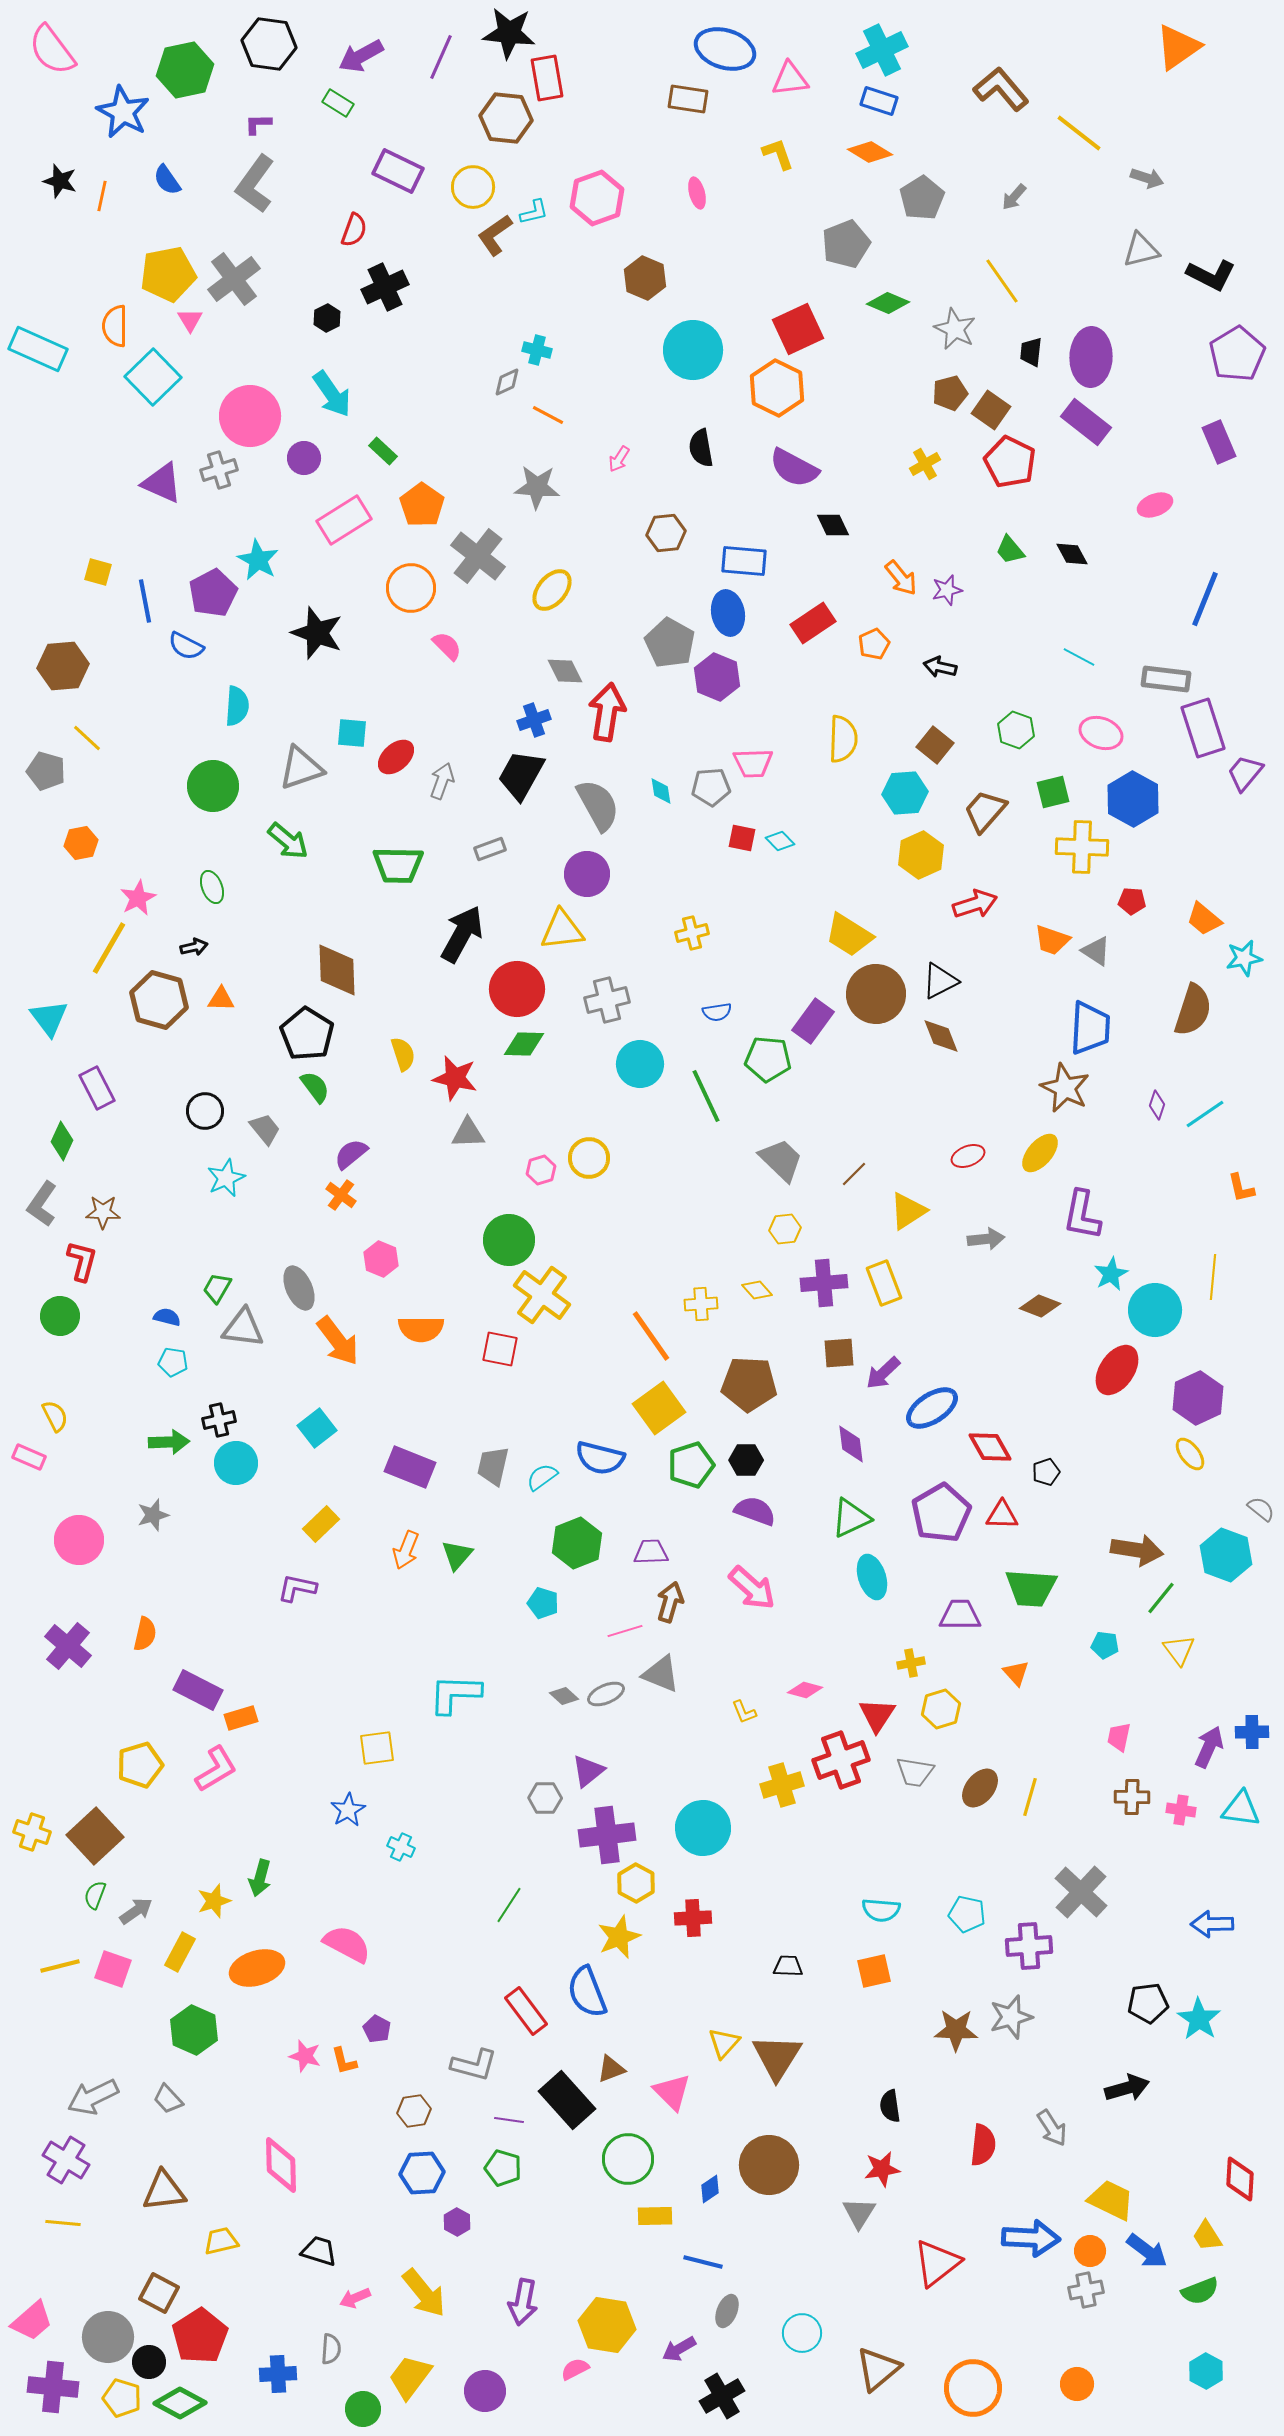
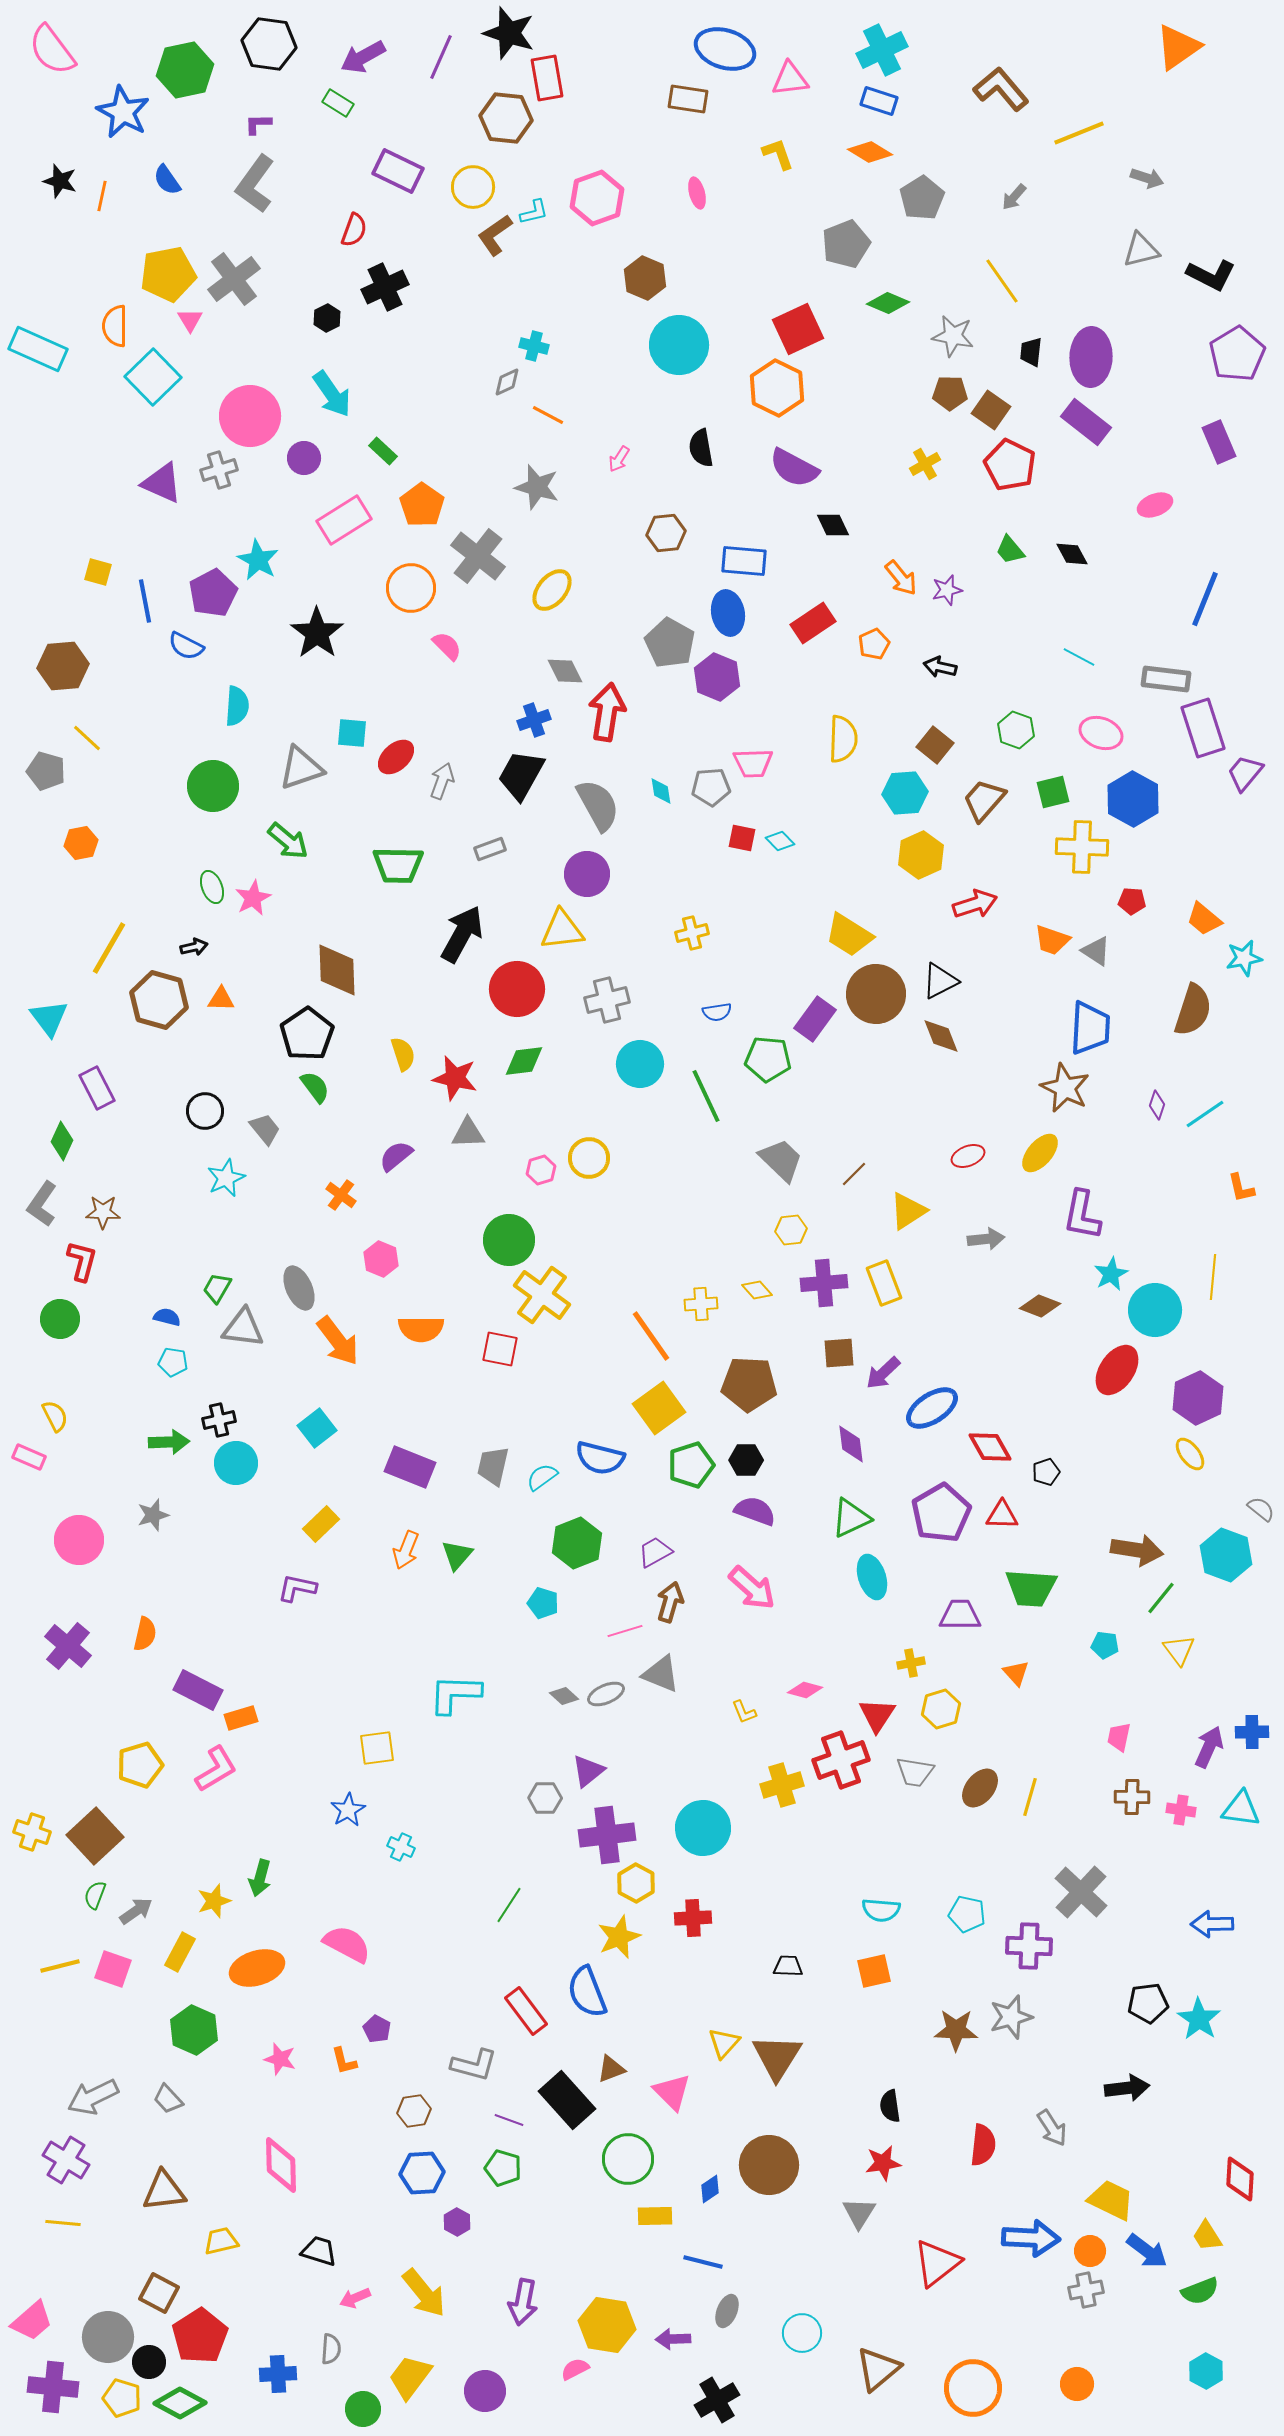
black star at (509, 33): rotated 12 degrees clockwise
purple arrow at (361, 56): moved 2 px right, 1 px down
yellow line at (1079, 133): rotated 60 degrees counterclockwise
gray star at (955, 329): moved 2 px left, 7 px down; rotated 15 degrees counterclockwise
cyan cross at (537, 350): moved 3 px left, 4 px up
cyan circle at (693, 350): moved 14 px left, 5 px up
brown pentagon at (950, 393): rotated 16 degrees clockwise
red pentagon at (1010, 462): moved 3 px down
gray star at (537, 487): rotated 12 degrees clockwise
black star at (317, 633): rotated 16 degrees clockwise
brown trapezoid at (985, 811): moved 1 px left, 11 px up
pink star at (138, 898): moved 115 px right
purple rectangle at (813, 1021): moved 2 px right, 2 px up
black pentagon at (307, 1034): rotated 6 degrees clockwise
green diamond at (524, 1044): moved 17 px down; rotated 9 degrees counterclockwise
purple semicircle at (351, 1154): moved 45 px right, 2 px down
yellow hexagon at (785, 1229): moved 6 px right, 1 px down
green circle at (60, 1316): moved 3 px down
purple trapezoid at (651, 1552): moved 4 px right; rotated 27 degrees counterclockwise
purple cross at (1029, 1946): rotated 6 degrees clockwise
pink star at (305, 2056): moved 25 px left, 3 px down
black arrow at (1127, 2088): rotated 9 degrees clockwise
purple line at (509, 2120): rotated 12 degrees clockwise
red star at (882, 2169): moved 1 px right, 6 px up
purple arrow at (679, 2349): moved 6 px left, 10 px up; rotated 28 degrees clockwise
black cross at (722, 2396): moved 5 px left, 4 px down
